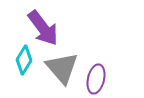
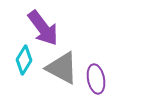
gray triangle: rotated 21 degrees counterclockwise
purple ellipse: rotated 24 degrees counterclockwise
